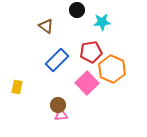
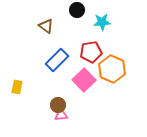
pink square: moved 3 px left, 3 px up
